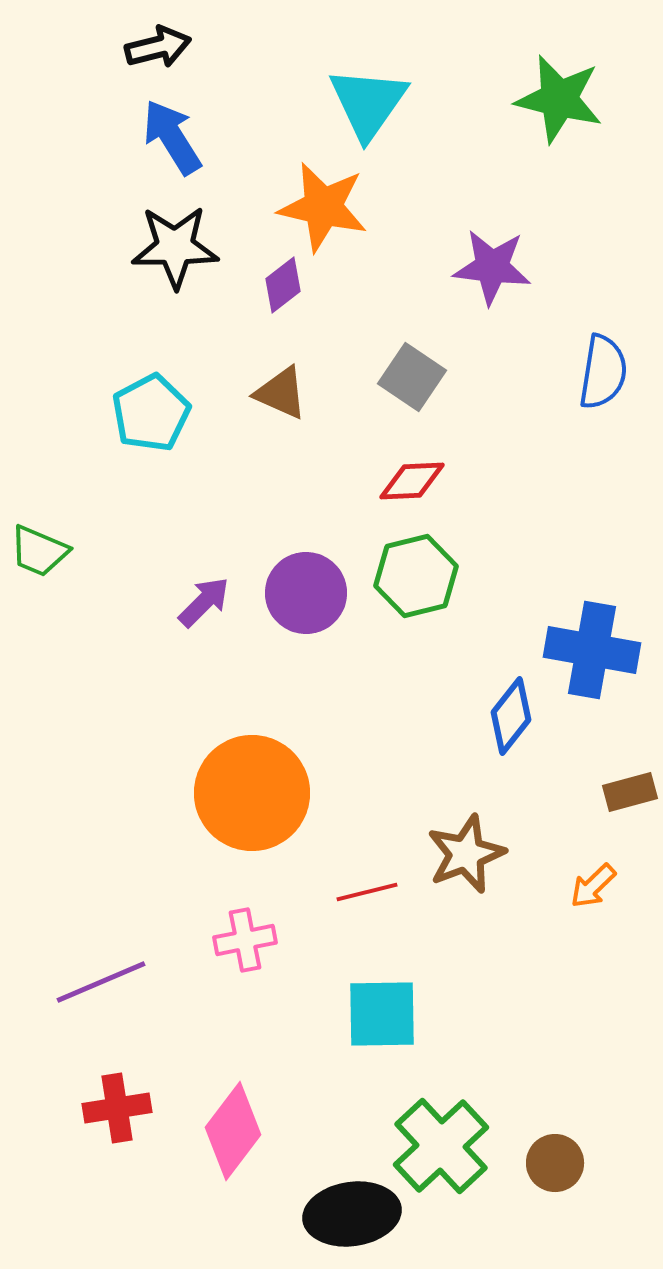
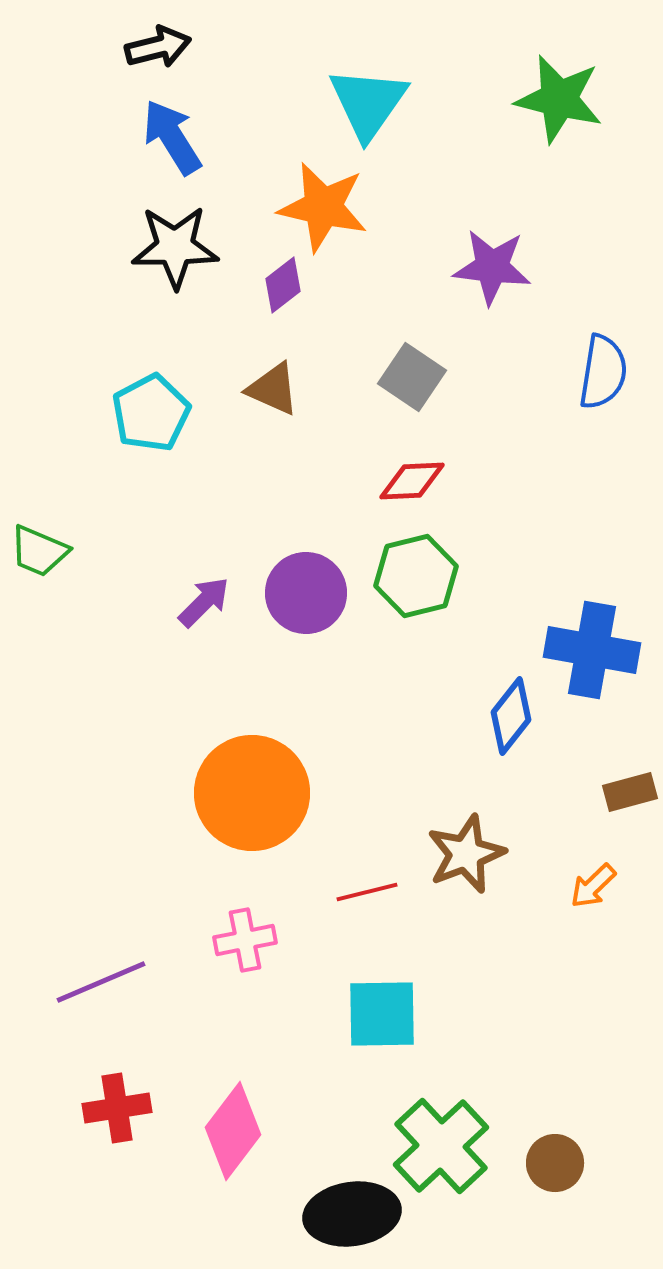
brown triangle: moved 8 px left, 4 px up
